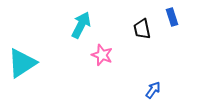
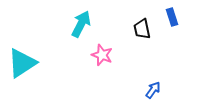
cyan arrow: moved 1 px up
